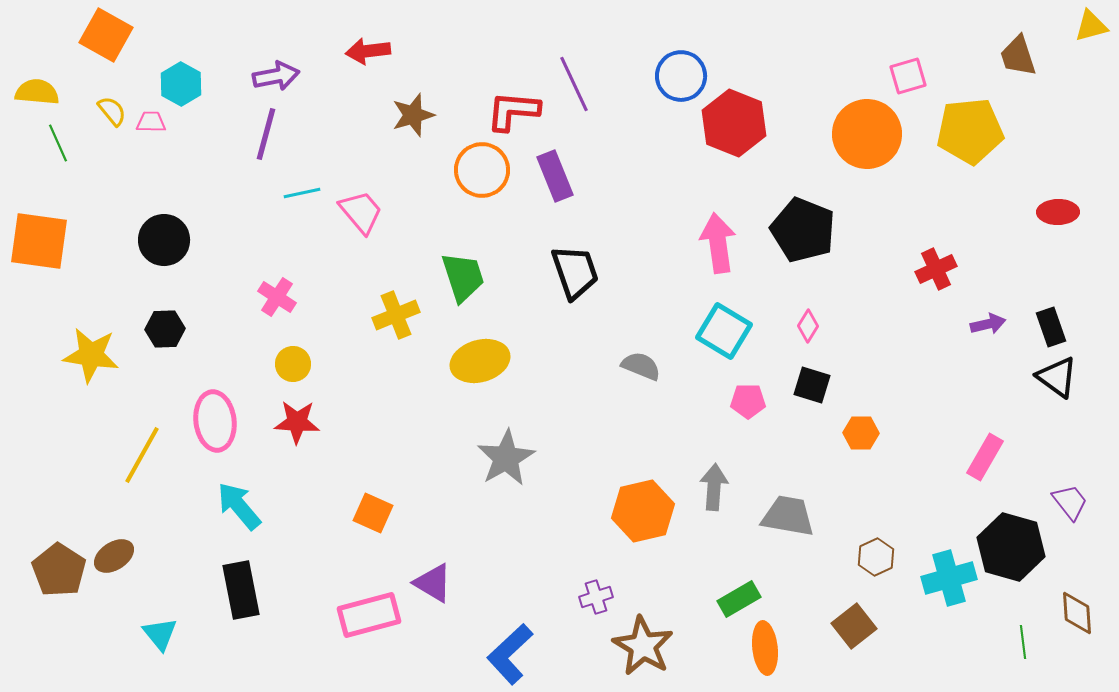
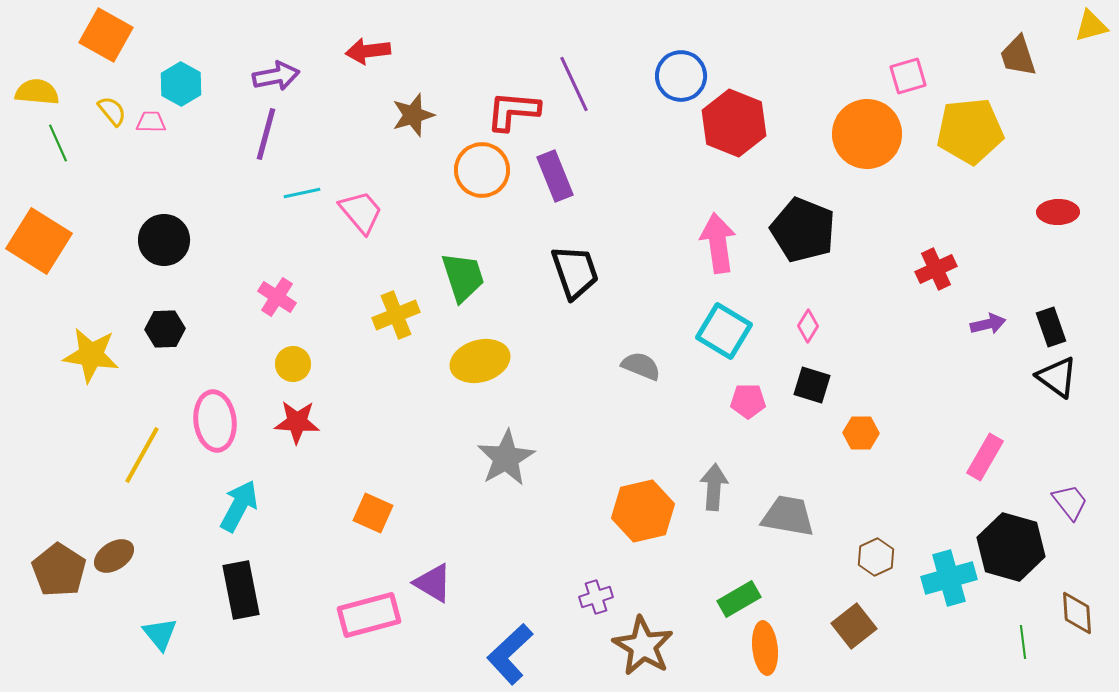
orange square at (39, 241): rotated 24 degrees clockwise
cyan arrow at (239, 506): rotated 68 degrees clockwise
